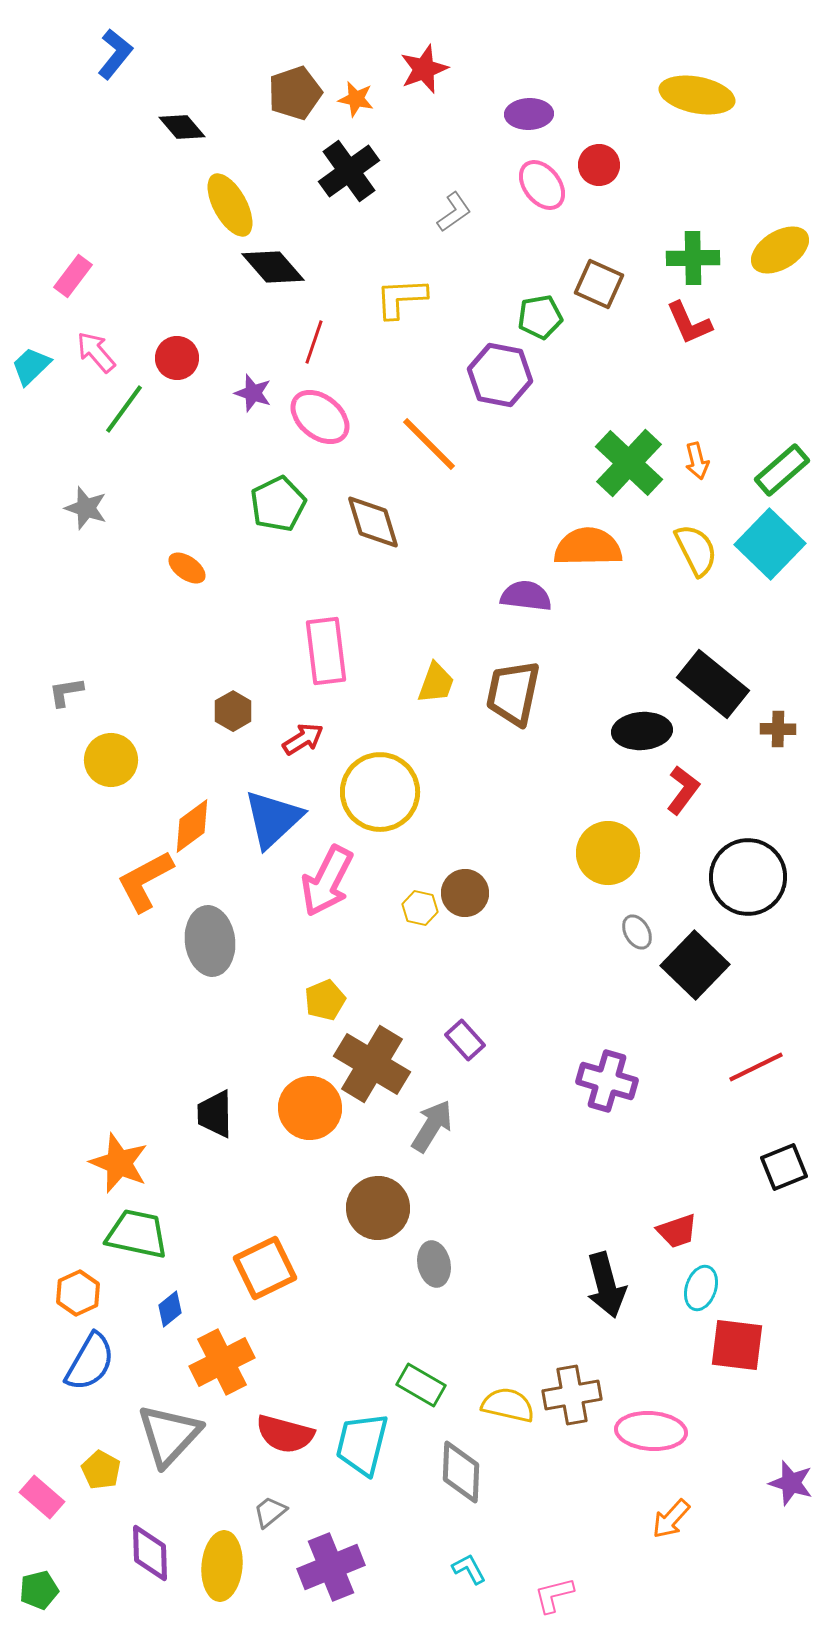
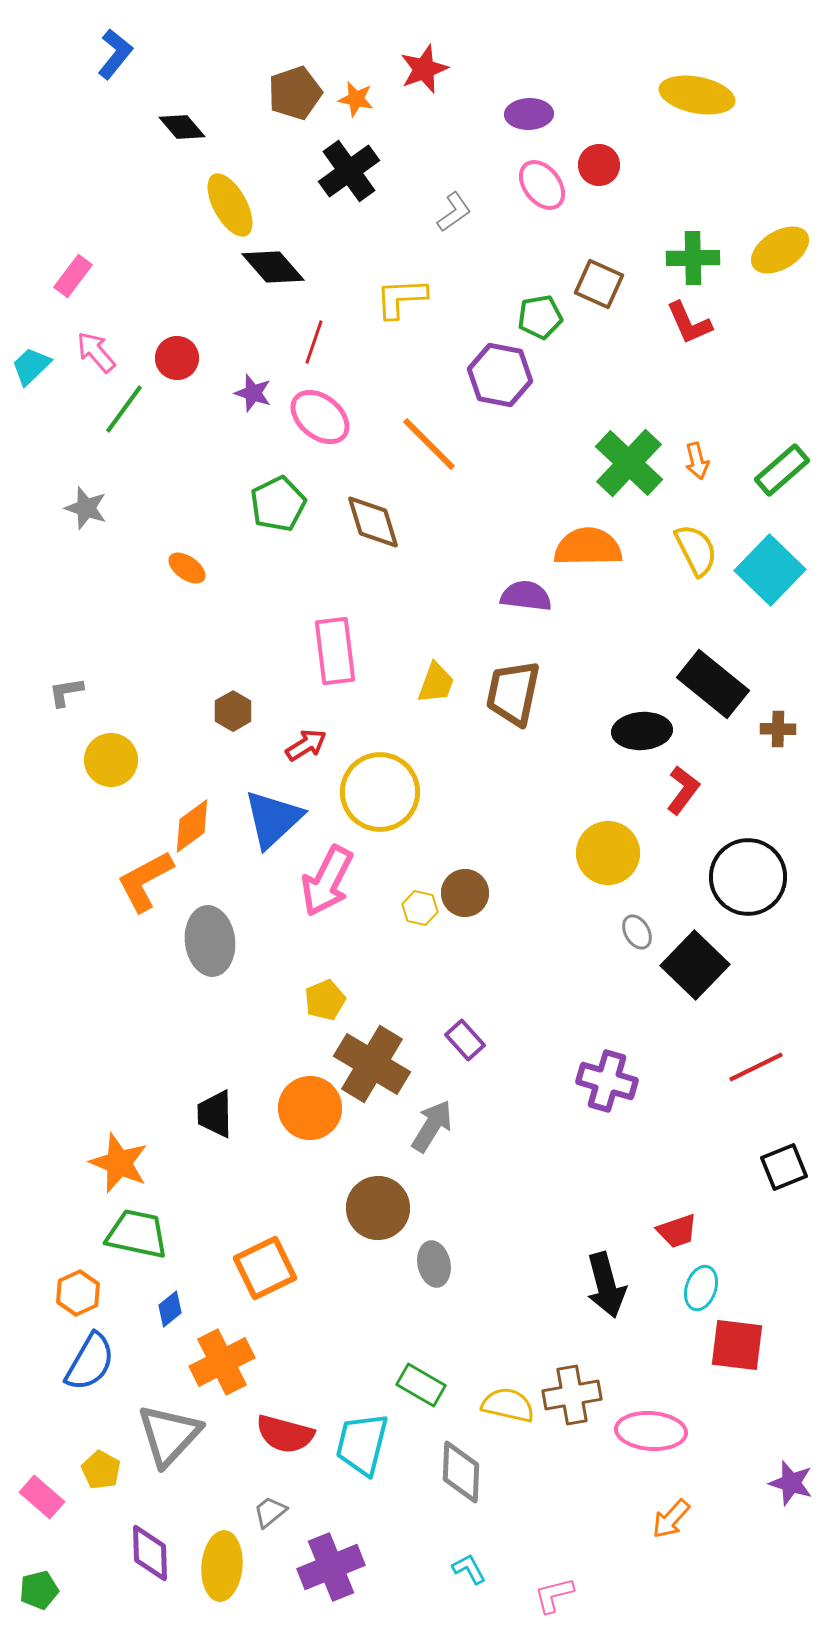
cyan square at (770, 544): moved 26 px down
pink rectangle at (326, 651): moved 9 px right
red arrow at (303, 739): moved 3 px right, 6 px down
